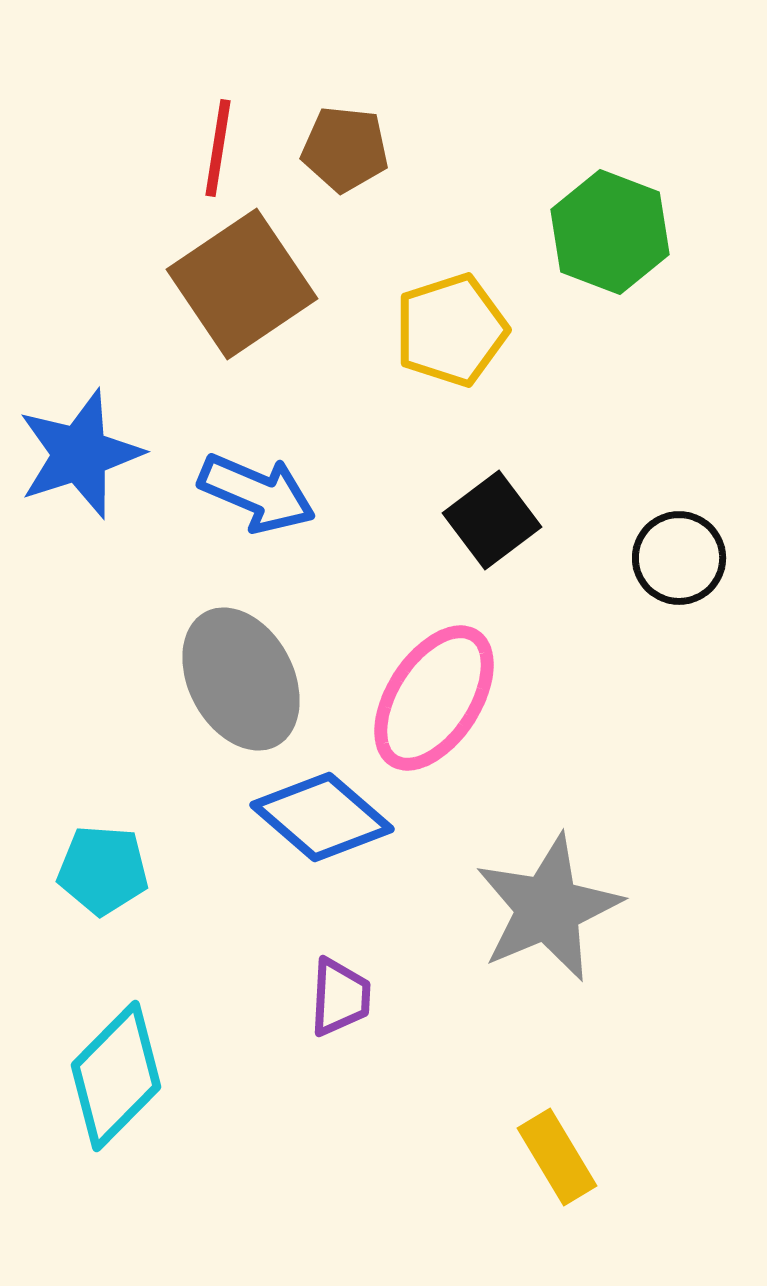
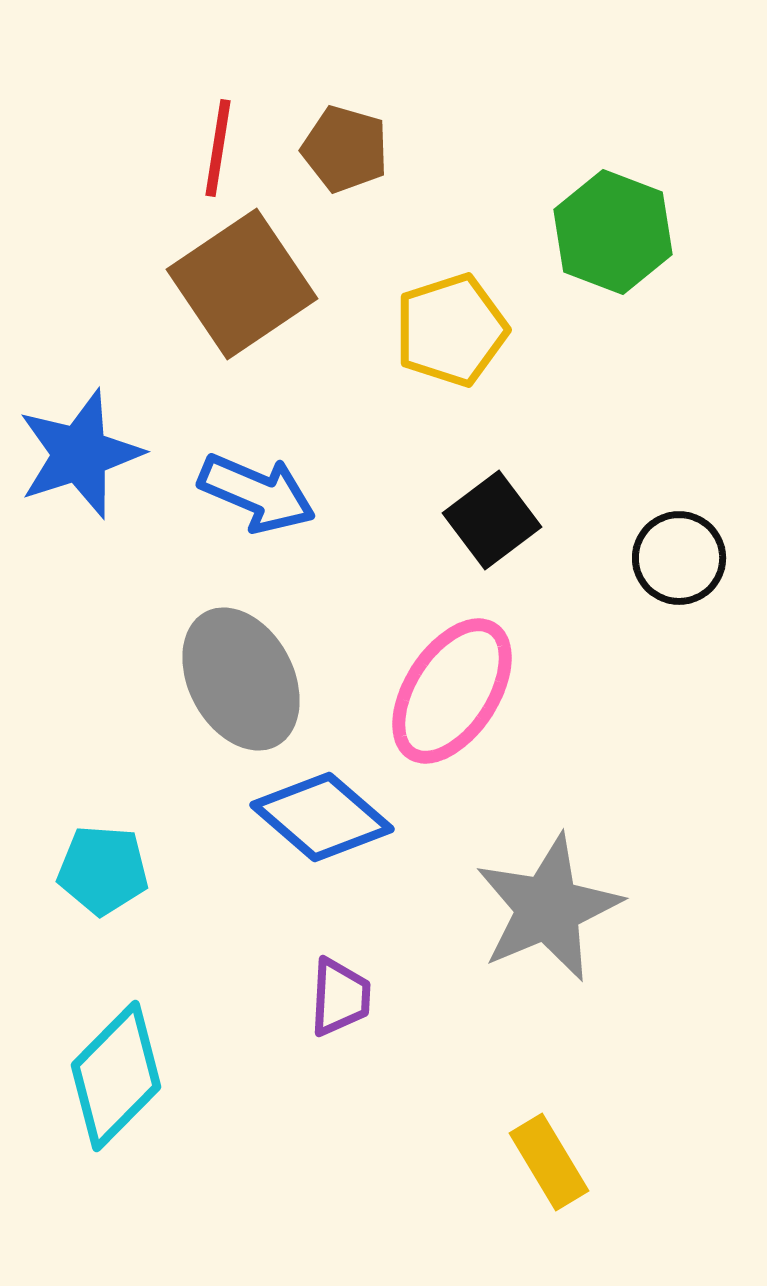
brown pentagon: rotated 10 degrees clockwise
green hexagon: moved 3 px right
pink ellipse: moved 18 px right, 7 px up
yellow rectangle: moved 8 px left, 5 px down
